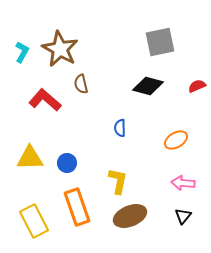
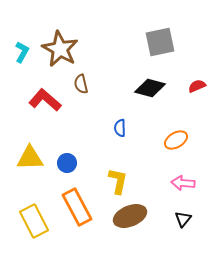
black diamond: moved 2 px right, 2 px down
orange rectangle: rotated 9 degrees counterclockwise
black triangle: moved 3 px down
